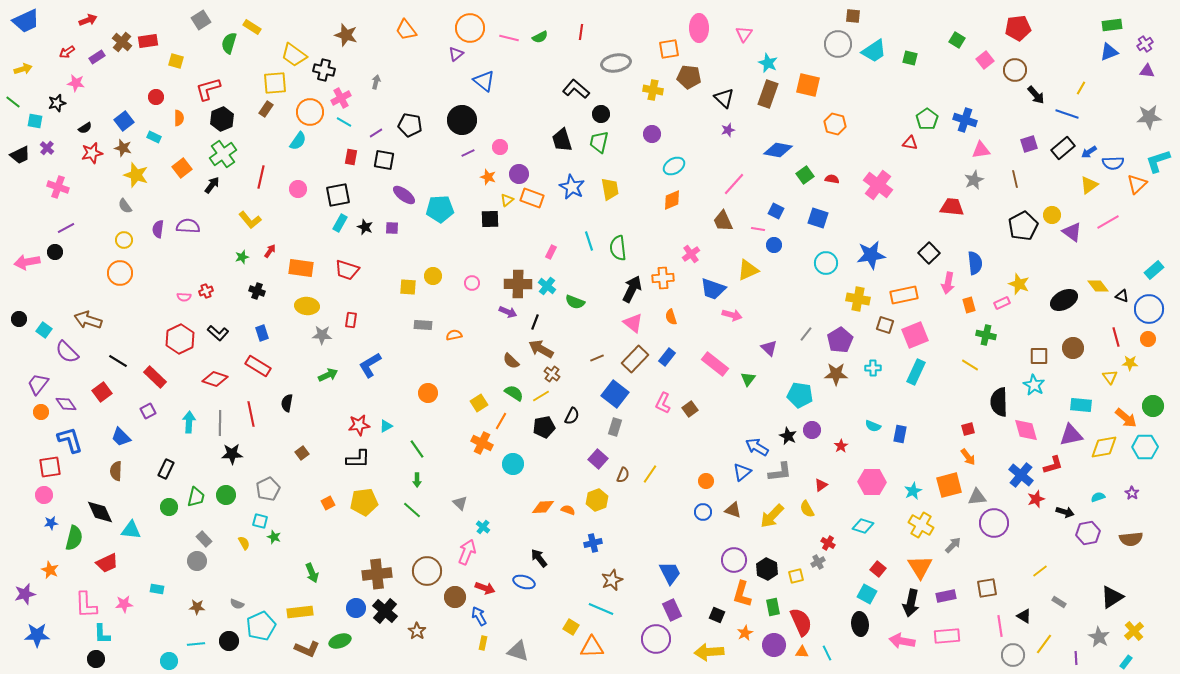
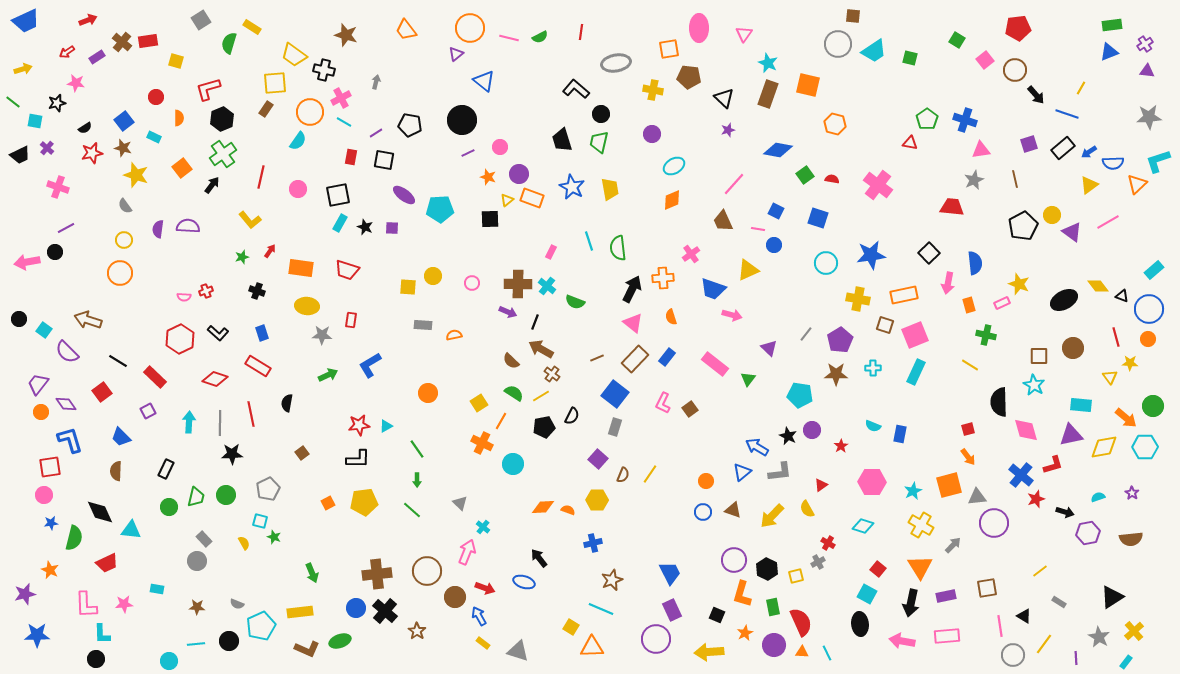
yellow hexagon at (597, 500): rotated 20 degrees clockwise
yellow rectangle at (483, 643): rotated 64 degrees counterclockwise
